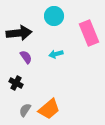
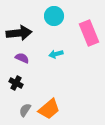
purple semicircle: moved 4 px left, 1 px down; rotated 32 degrees counterclockwise
